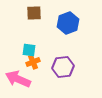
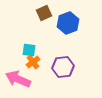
brown square: moved 10 px right; rotated 21 degrees counterclockwise
orange cross: rotated 16 degrees counterclockwise
